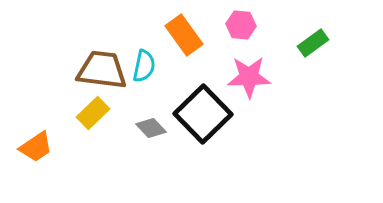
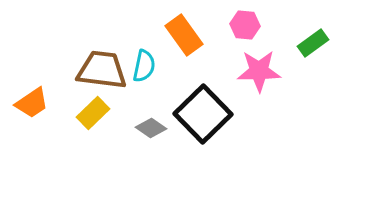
pink hexagon: moved 4 px right
pink star: moved 10 px right, 6 px up
gray diamond: rotated 12 degrees counterclockwise
orange trapezoid: moved 4 px left, 44 px up
